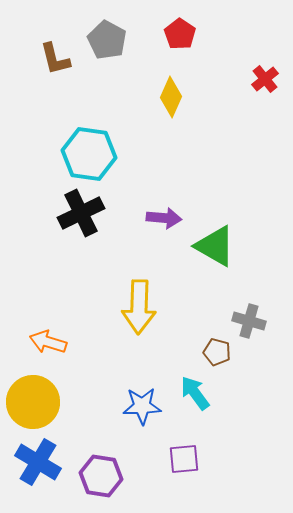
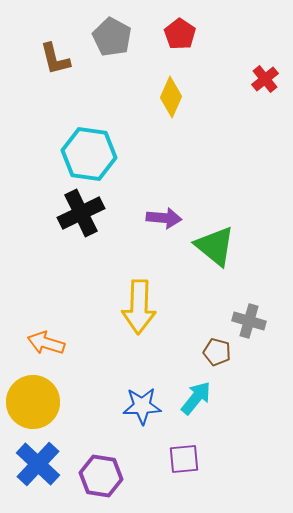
gray pentagon: moved 5 px right, 3 px up
green triangle: rotated 9 degrees clockwise
orange arrow: moved 2 px left, 1 px down
cyan arrow: moved 1 px right, 5 px down; rotated 75 degrees clockwise
blue cross: moved 2 px down; rotated 12 degrees clockwise
